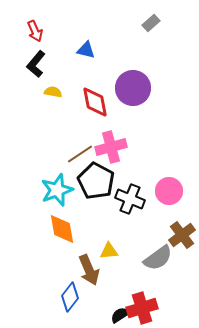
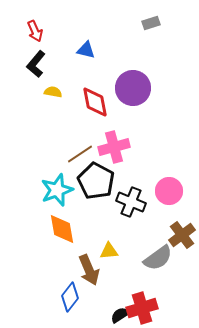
gray rectangle: rotated 24 degrees clockwise
pink cross: moved 3 px right
black cross: moved 1 px right, 3 px down
